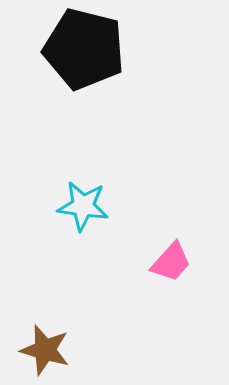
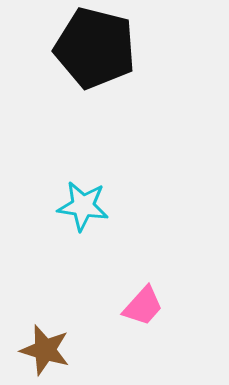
black pentagon: moved 11 px right, 1 px up
pink trapezoid: moved 28 px left, 44 px down
